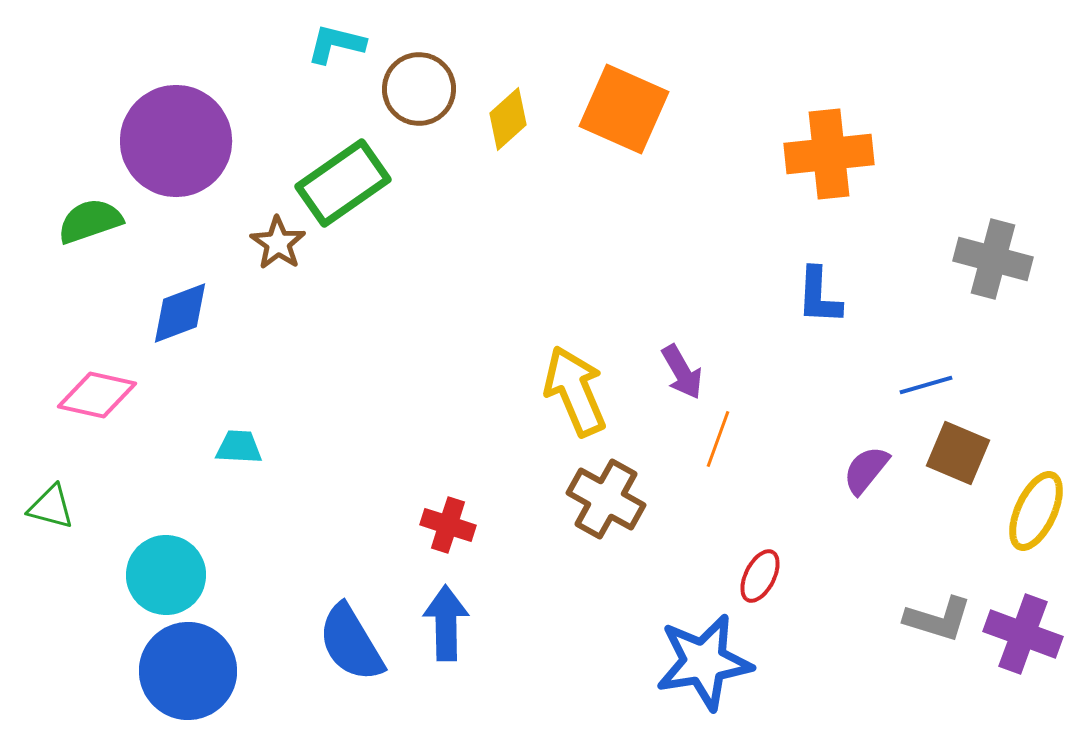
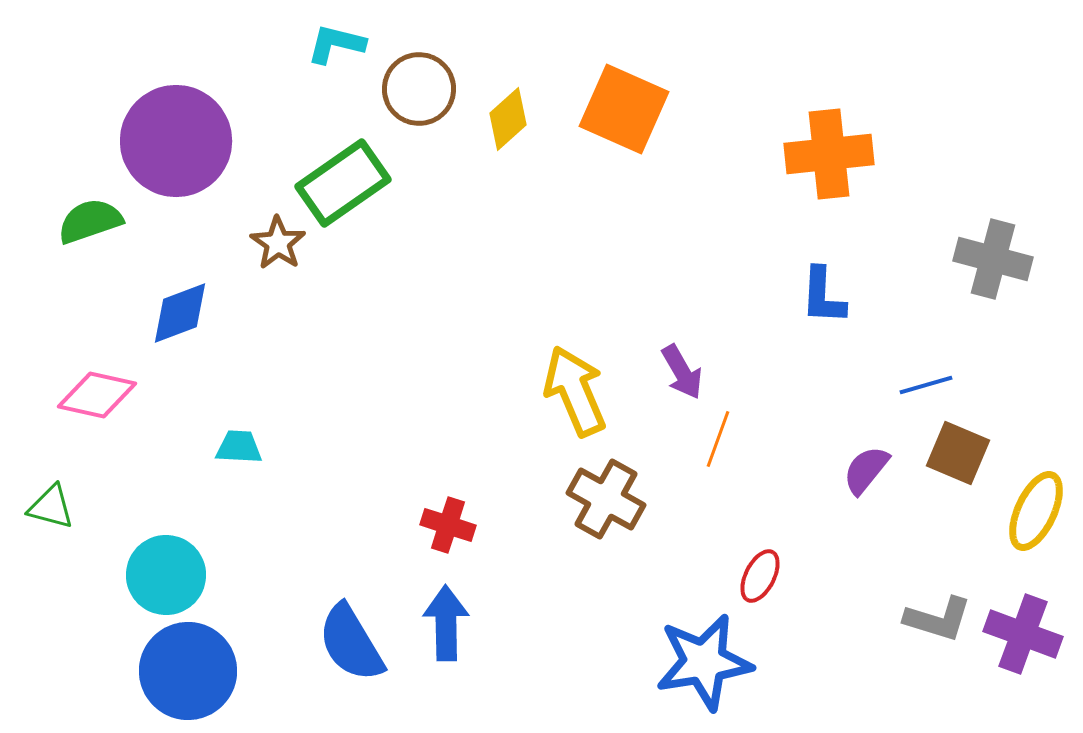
blue L-shape: moved 4 px right
